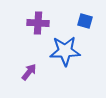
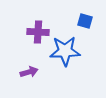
purple cross: moved 9 px down
purple arrow: rotated 36 degrees clockwise
